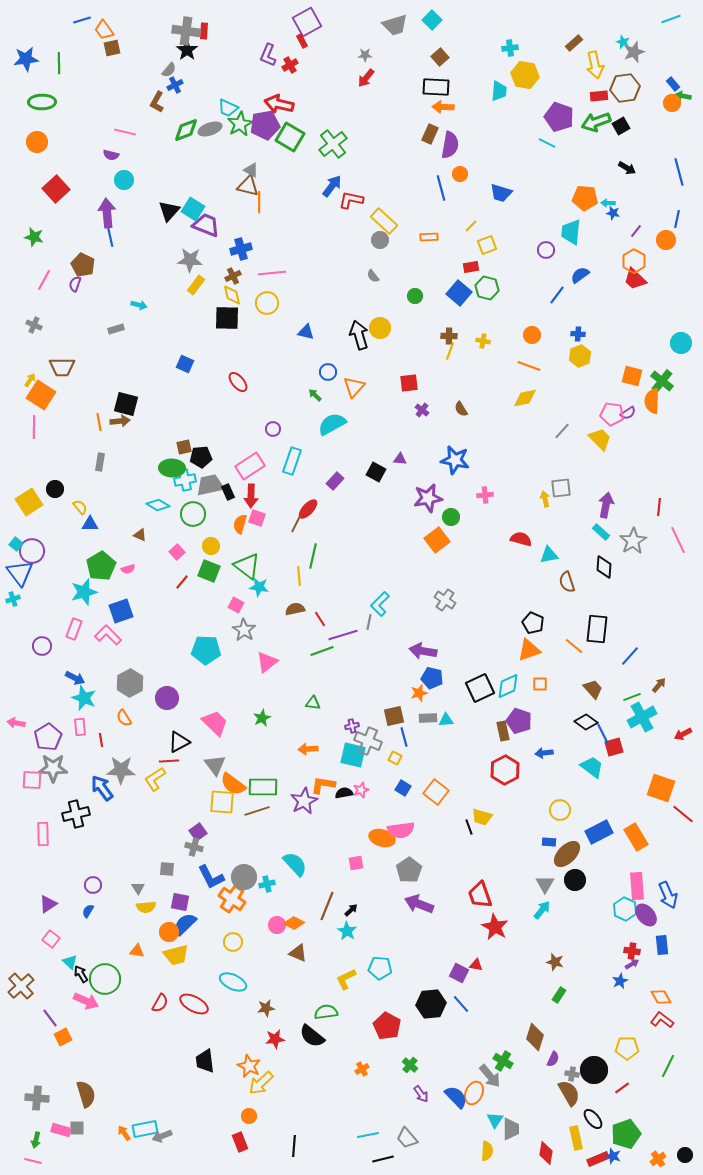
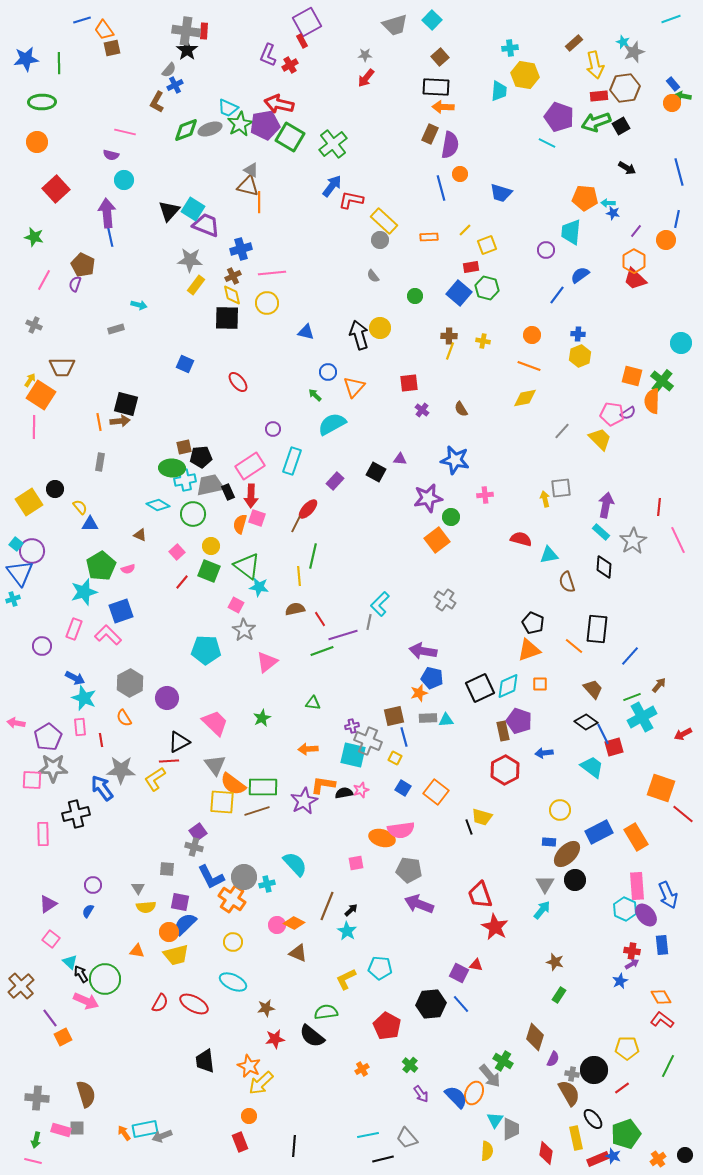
yellow line at (471, 226): moved 6 px left, 4 px down
gray pentagon at (409, 870): rotated 30 degrees counterclockwise
